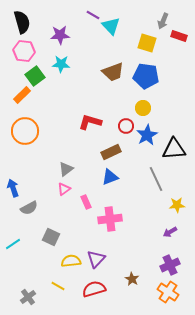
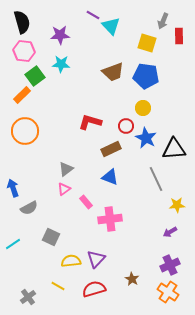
red rectangle: rotated 70 degrees clockwise
blue star: moved 1 px left, 3 px down; rotated 15 degrees counterclockwise
brown rectangle: moved 3 px up
blue triangle: rotated 42 degrees clockwise
pink rectangle: rotated 16 degrees counterclockwise
